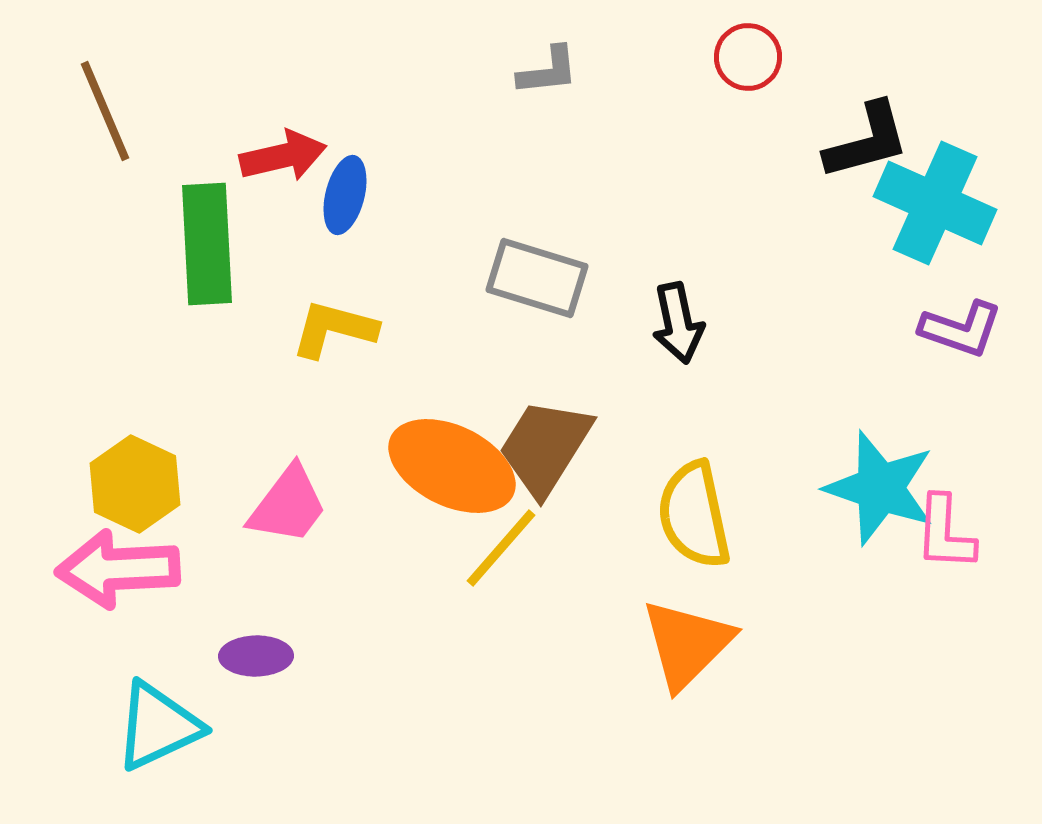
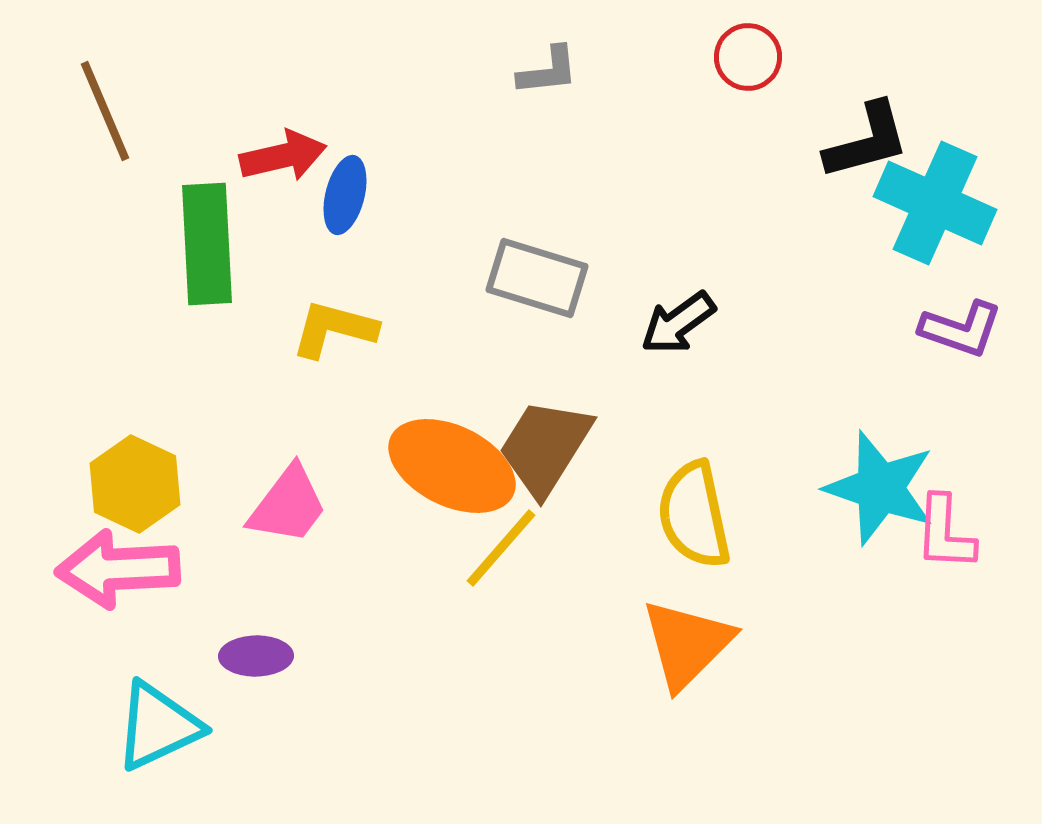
black arrow: rotated 66 degrees clockwise
